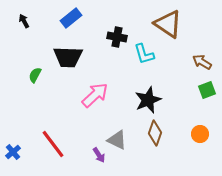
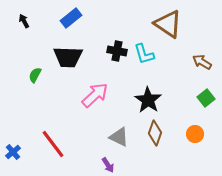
black cross: moved 14 px down
green square: moved 1 px left, 8 px down; rotated 18 degrees counterclockwise
black star: rotated 16 degrees counterclockwise
orange circle: moved 5 px left
gray triangle: moved 2 px right, 3 px up
purple arrow: moved 9 px right, 10 px down
